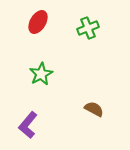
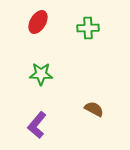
green cross: rotated 20 degrees clockwise
green star: rotated 30 degrees clockwise
purple L-shape: moved 9 px right
